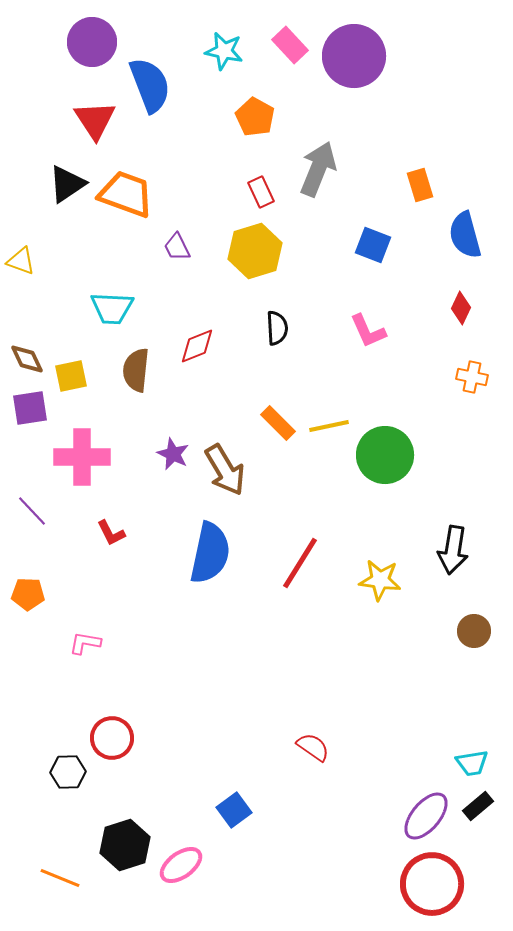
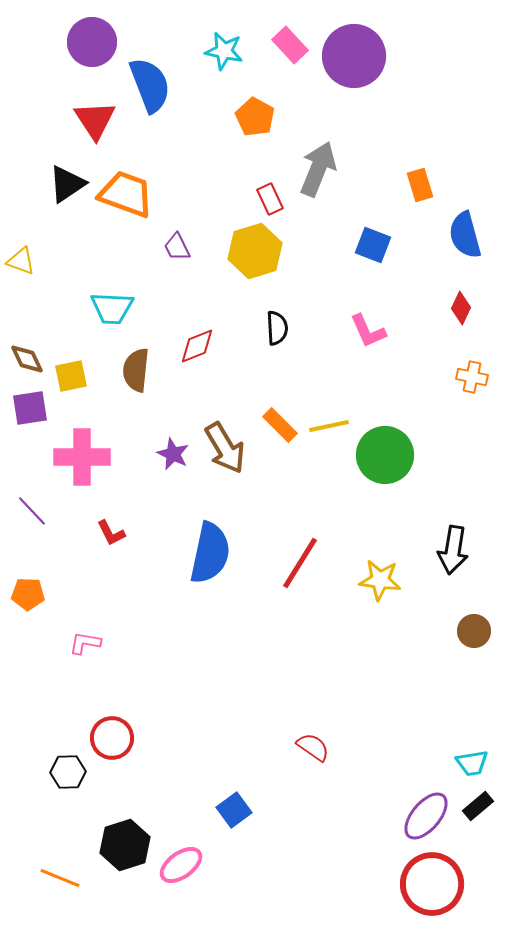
red rectangle at (261, 192): moved 9 px right, 7 px down
orange rectangle at (278, 423): moved 2 px right, 2 px down
brown arrow at (225, 470): moved 22 px up
